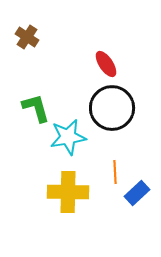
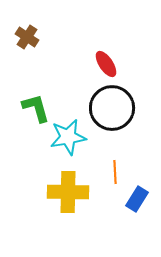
blue rectangle: moved 6 px down; rotated 15 degrees counterclockwise
